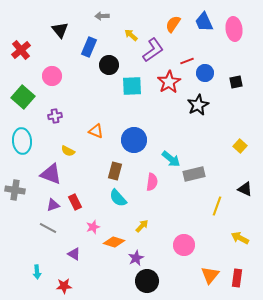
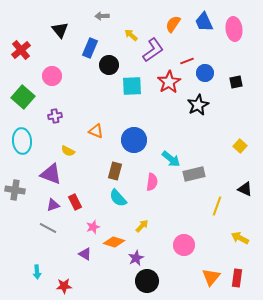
blue rectangle at (89, 47): moved 1 px right, 1 px down
purple triangle at (74, 254): moved 11 px right
orange triangle at (210, 275): moved 1 px right, 2 px down
